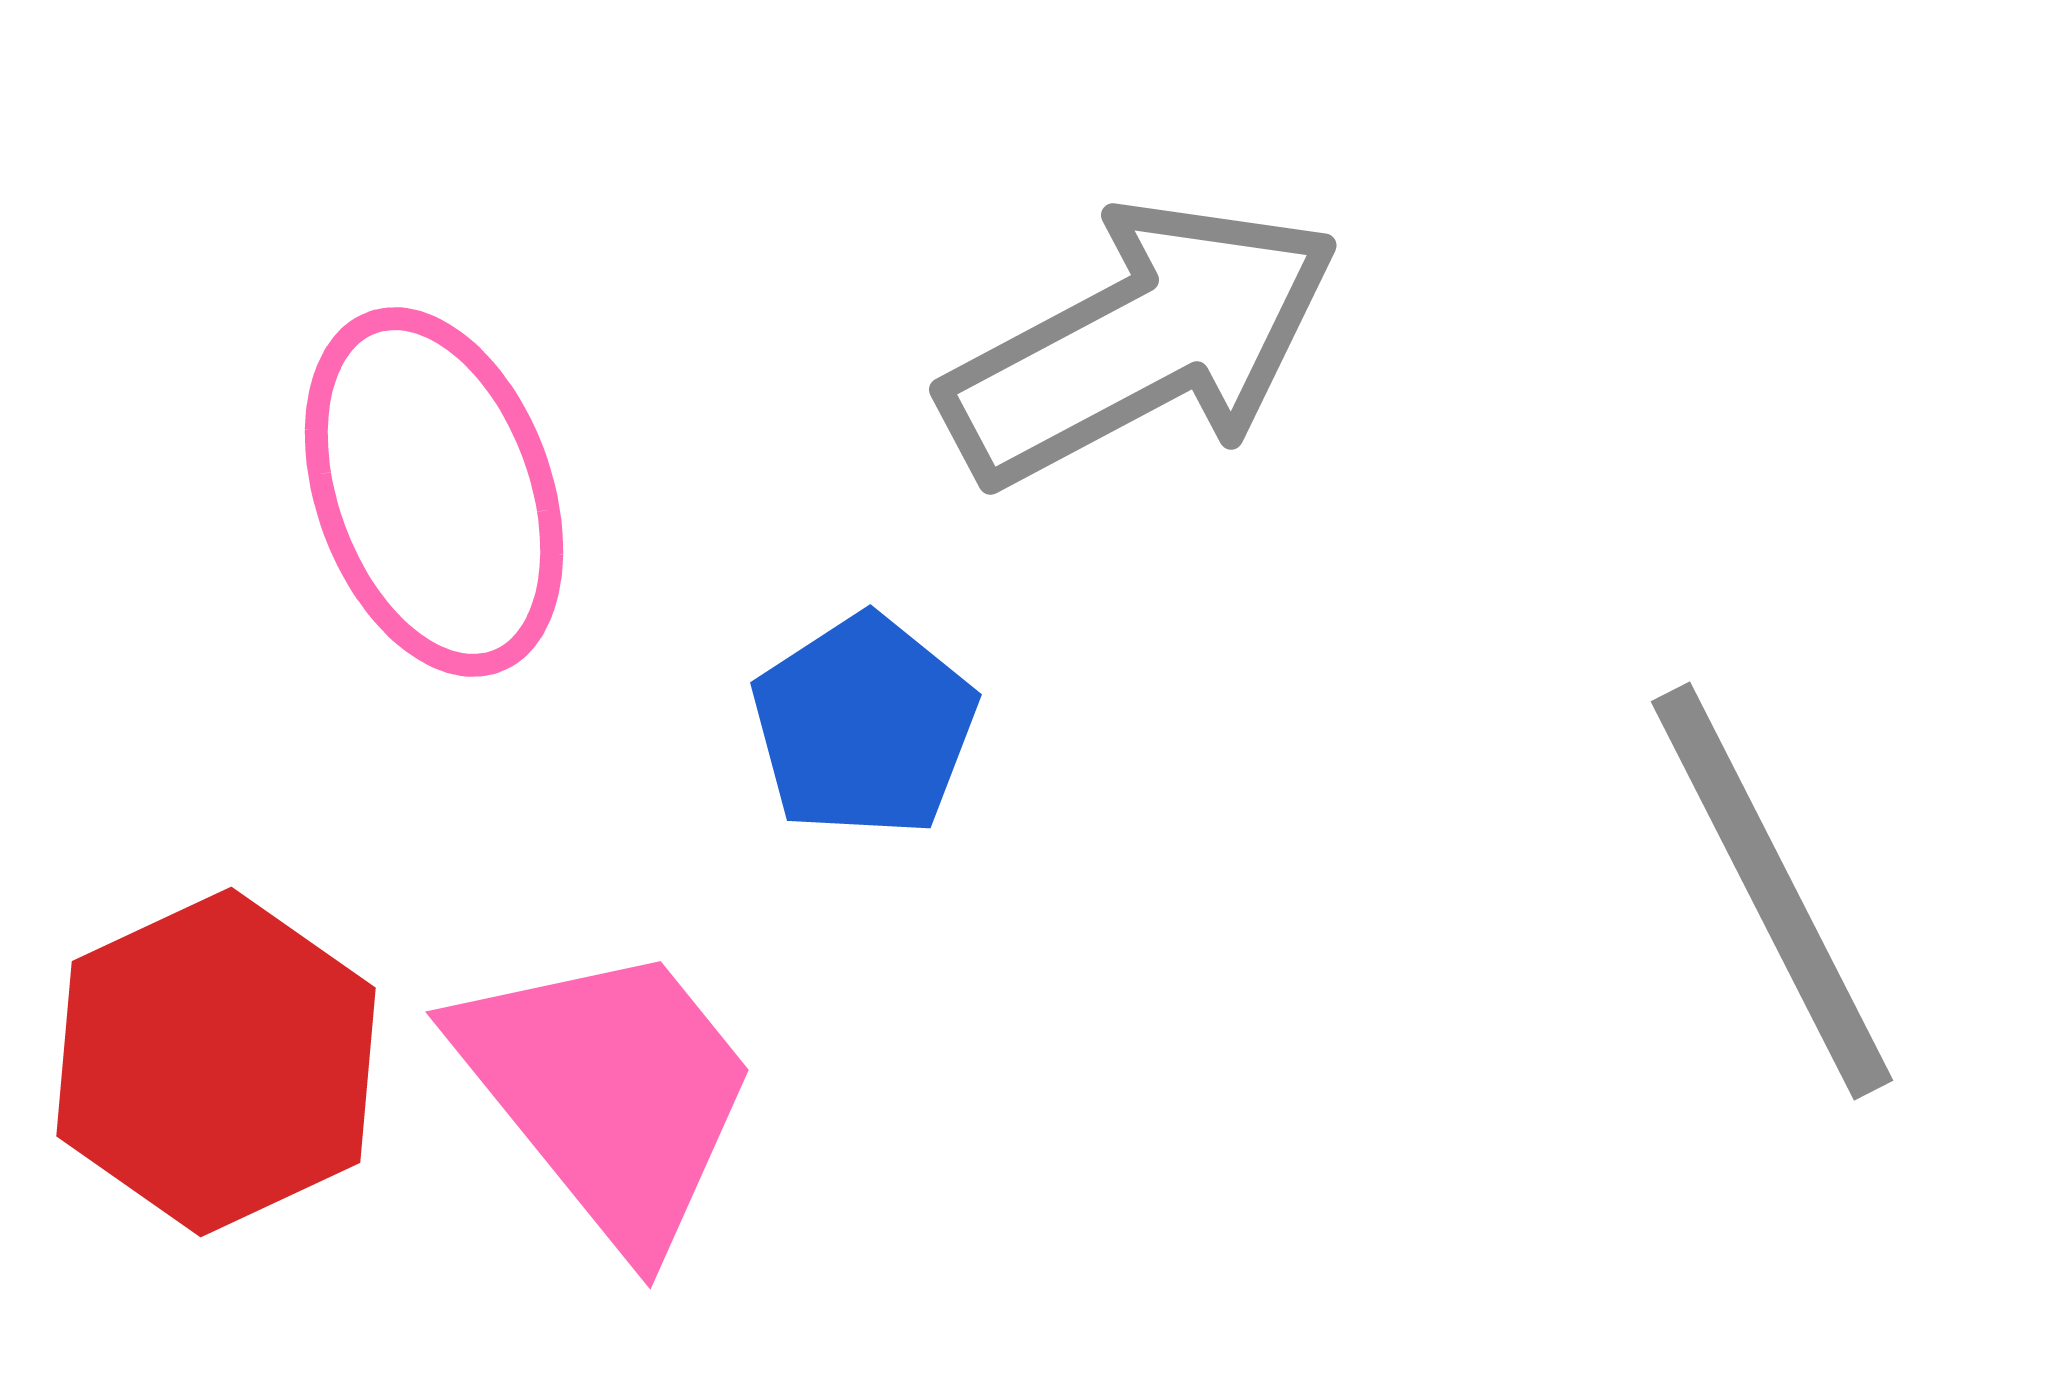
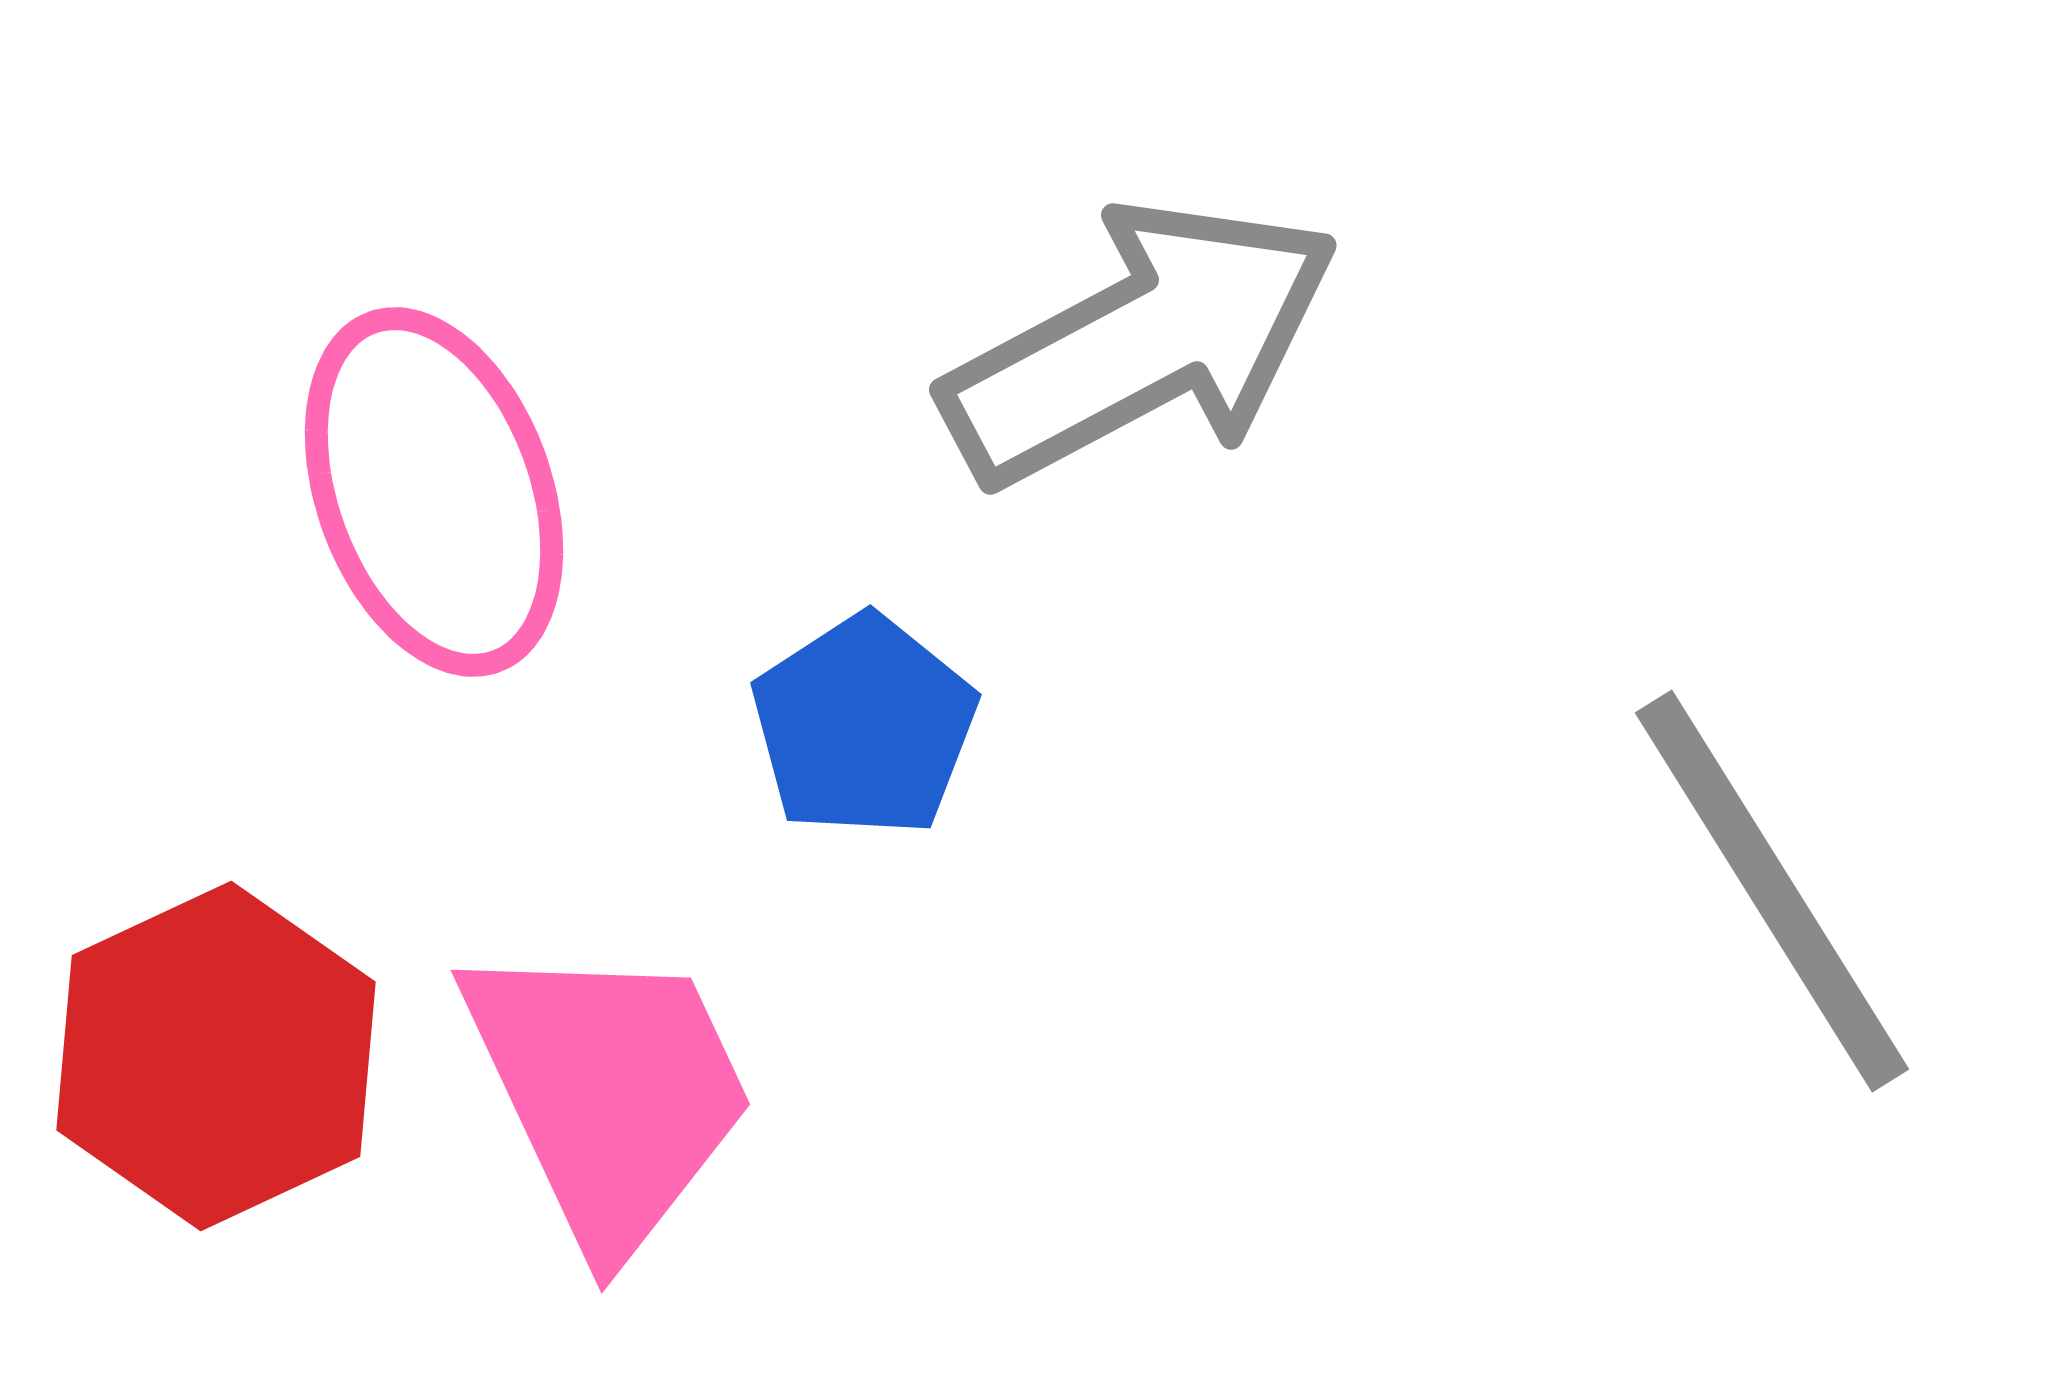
gray line: rotated 5 degrees counterclockwise
red hexagon: moved 6 px up
pink trapezoid: rotated 14 degrees clockwise
